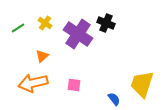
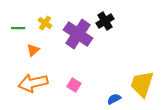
black cross: moved 1 px left, 2 px up; rotated 36 degrees clockwise
green line: rotated 32 degrees clockwise
orange triangle: moved 9 px left, 6 px up
pink square: rotated 24 degrees clockwise
blue semicircle: rotated 80 degrees counterclockwise
